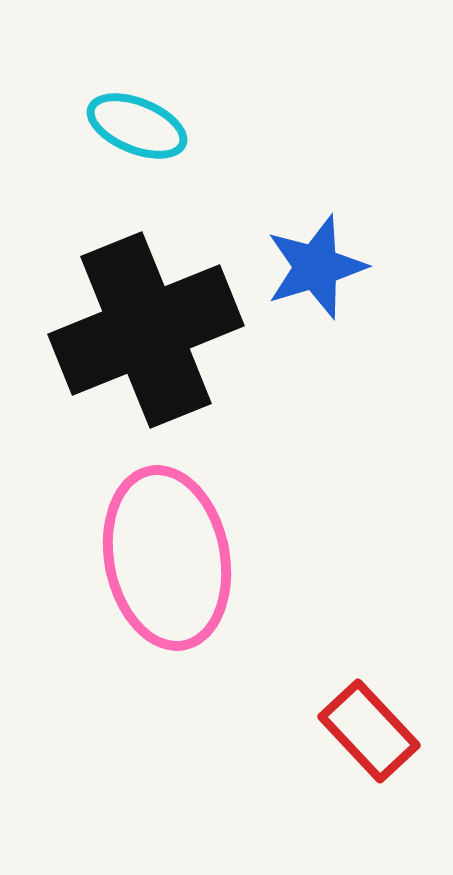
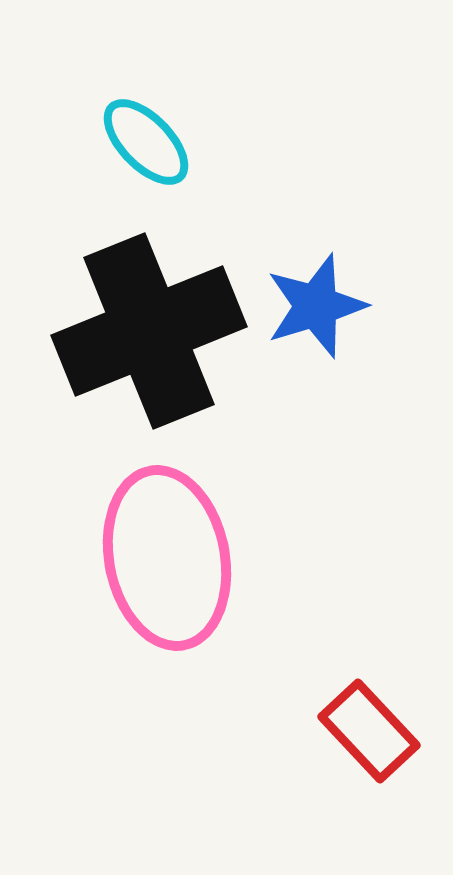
cyan ellipse: moved 9 px right, 16 px down; rotated 24 degrees clockwise
blue star: moved 39 px down
black cross: moved 3 px right, 1 px down
